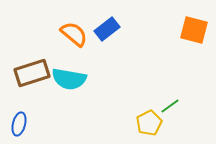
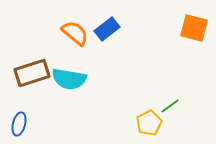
orange square: moved 2 px up
orange semicircle: moved 1 px right, 1 px up
